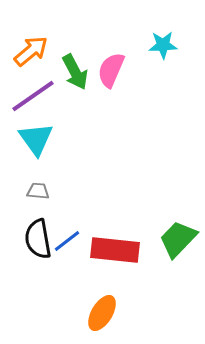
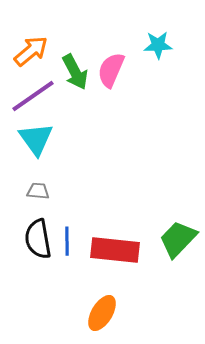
cyan star: moved 5 px left
blue line: rotated 52 degrees counterclockwise
